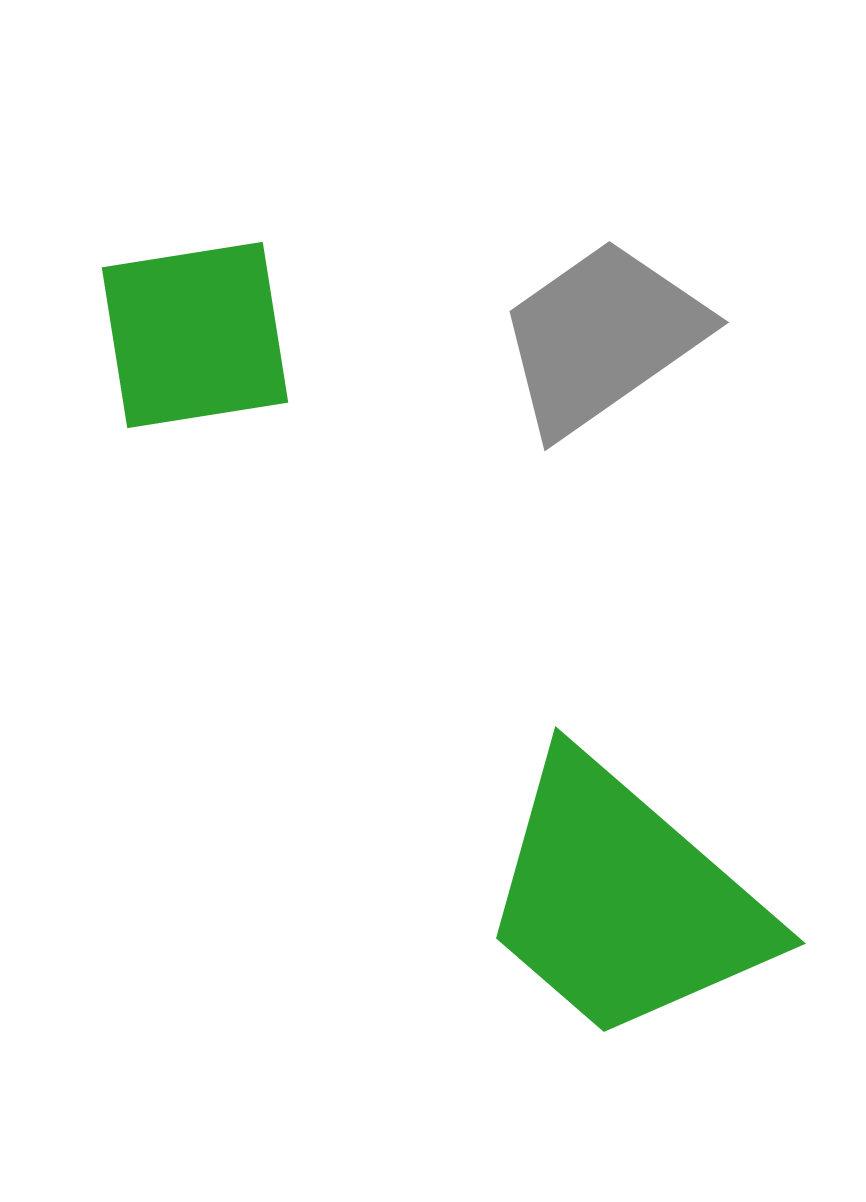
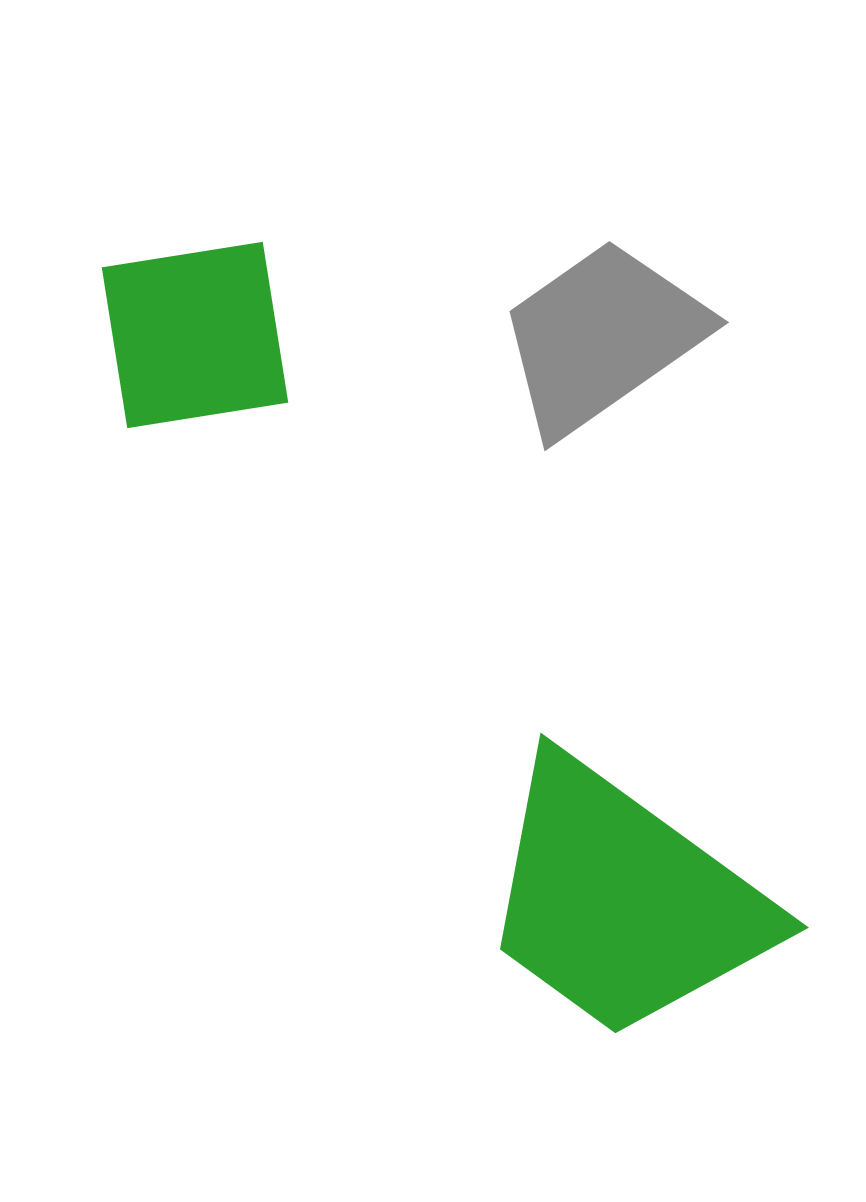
green trapezoid: rotated 5 degrees counterclockwise
